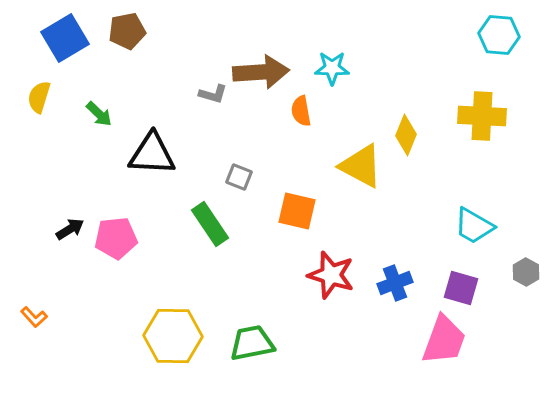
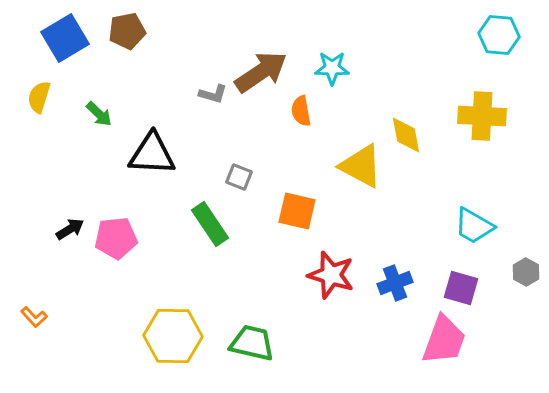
brown arrow: rotated 30 degrees counterclockwise
yellow diamond: rotated 33 degrees counterclockwise
green trapezoid: rotated 24 degrees clockwise
